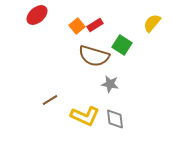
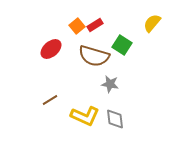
red ellipse: moved 14 px right, 34 px down
